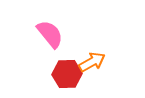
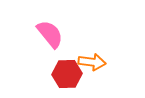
orange arrow: rotated 36 degrees clockwise
